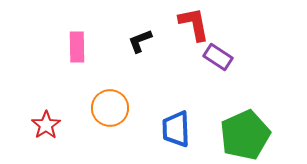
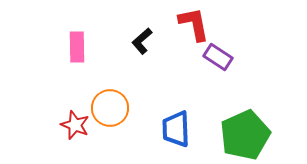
black L-shape: moved 2 px right; rotated 20 degrees counterclockwise
red star: moved 29 px right; rotated 16 degrees counterclockwise
